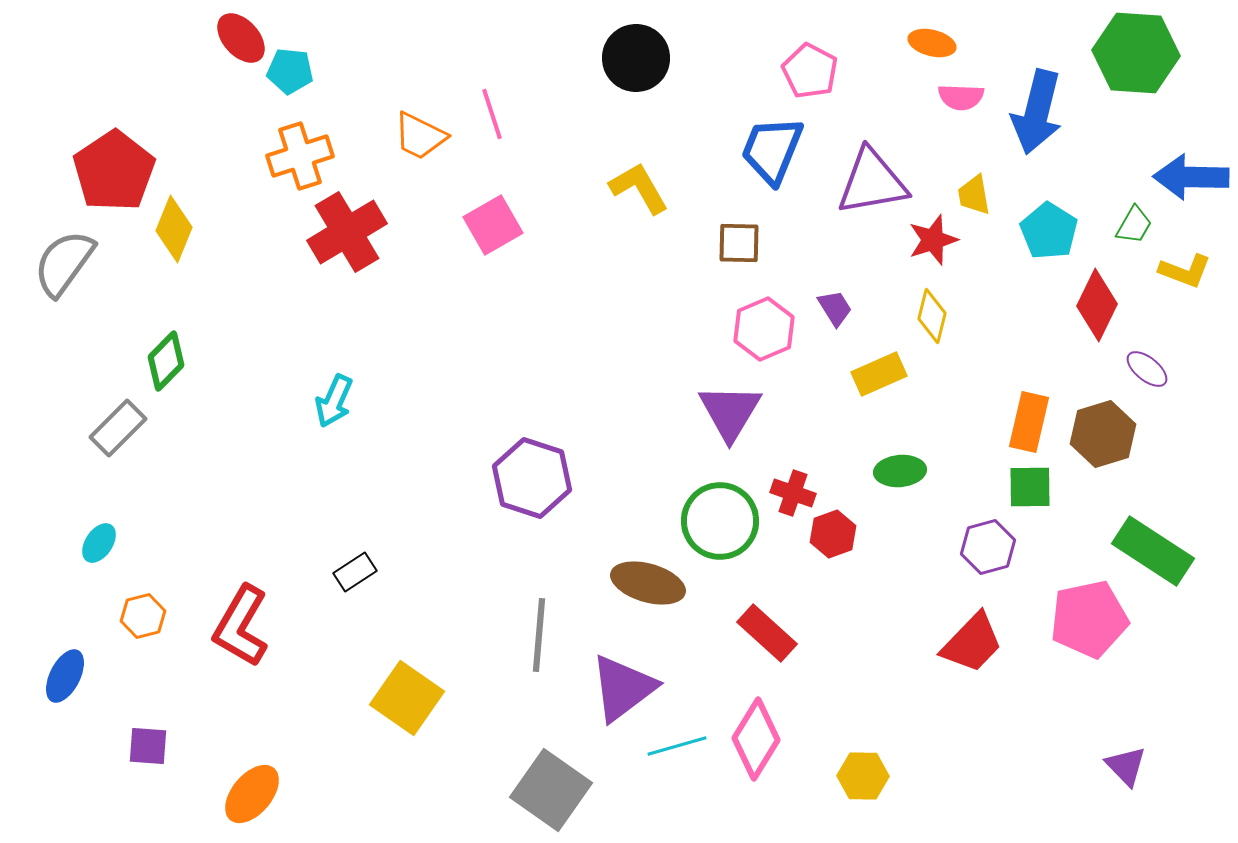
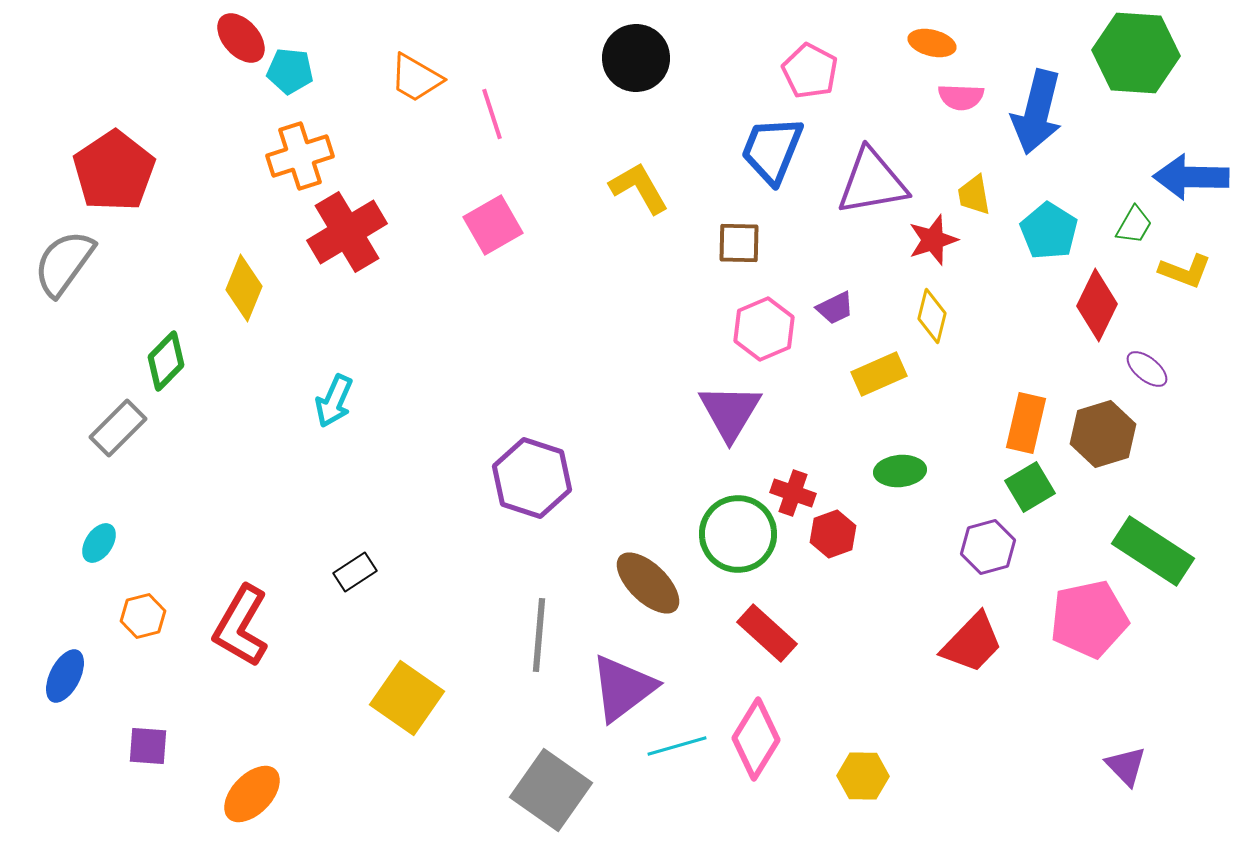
orange trapezoid at (420, 136): moved 4 px left, 58 px up; rotated 4 degrees clockwise
yellow diamond at (174, 229): moved 70 px right, 59 px down
purple trapezoid at (835, 308): rotated 96 degrees clockwise
orange rectangle at (1029, 422): moved 3 px left, 1 px down
green square at (1030, 487): rotated 30 degrees counterclockwise
green circle at (720, 521): moved 18 px right, 13 px down
brown ellipse at (648, 583): rotated 28 degrees clockwise
orange ellipse at (252, 794): rotated 4 degrees clockwise
